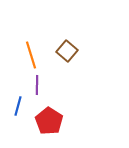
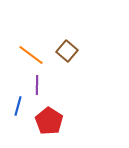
orange line: rotated 36 degrees counterclockwise
